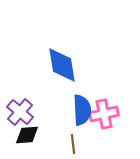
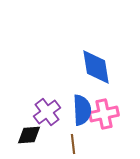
blue diamond: moved 34 px right, 2 px down
purple cross: moved 27 px right; rotated 12 degrees clockwise
black diamond: moved 2 px right
